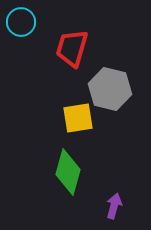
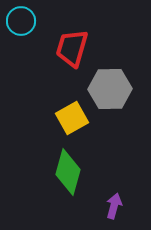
cyan circle: moved 1 px up
gray hexagon: rotated 15 degrees counterclockwise
yellow square: moved 6 px left; rotated 20 degrees counterclockwise
